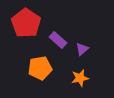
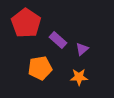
orange star: moved 1 px left, 1 px up; rotated 12 degrees clockwise
